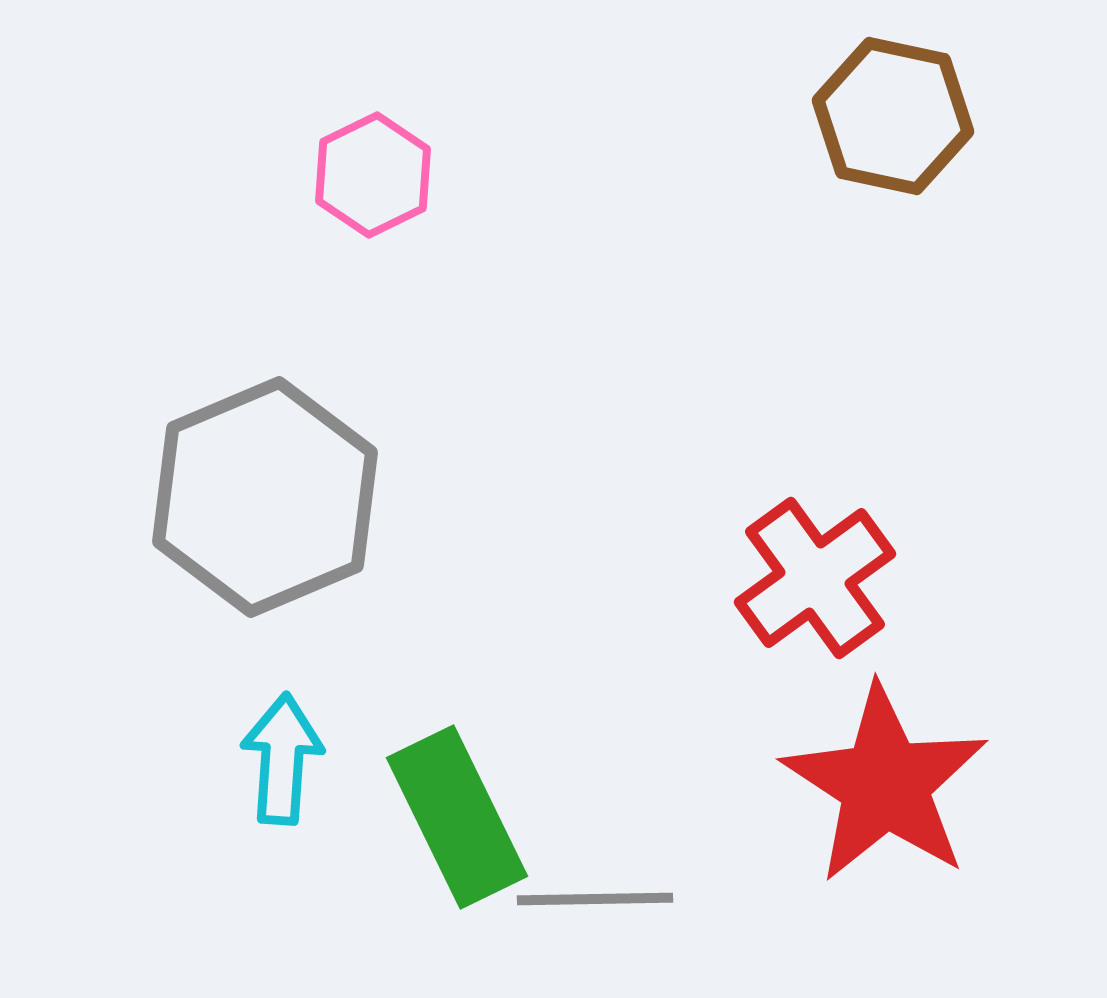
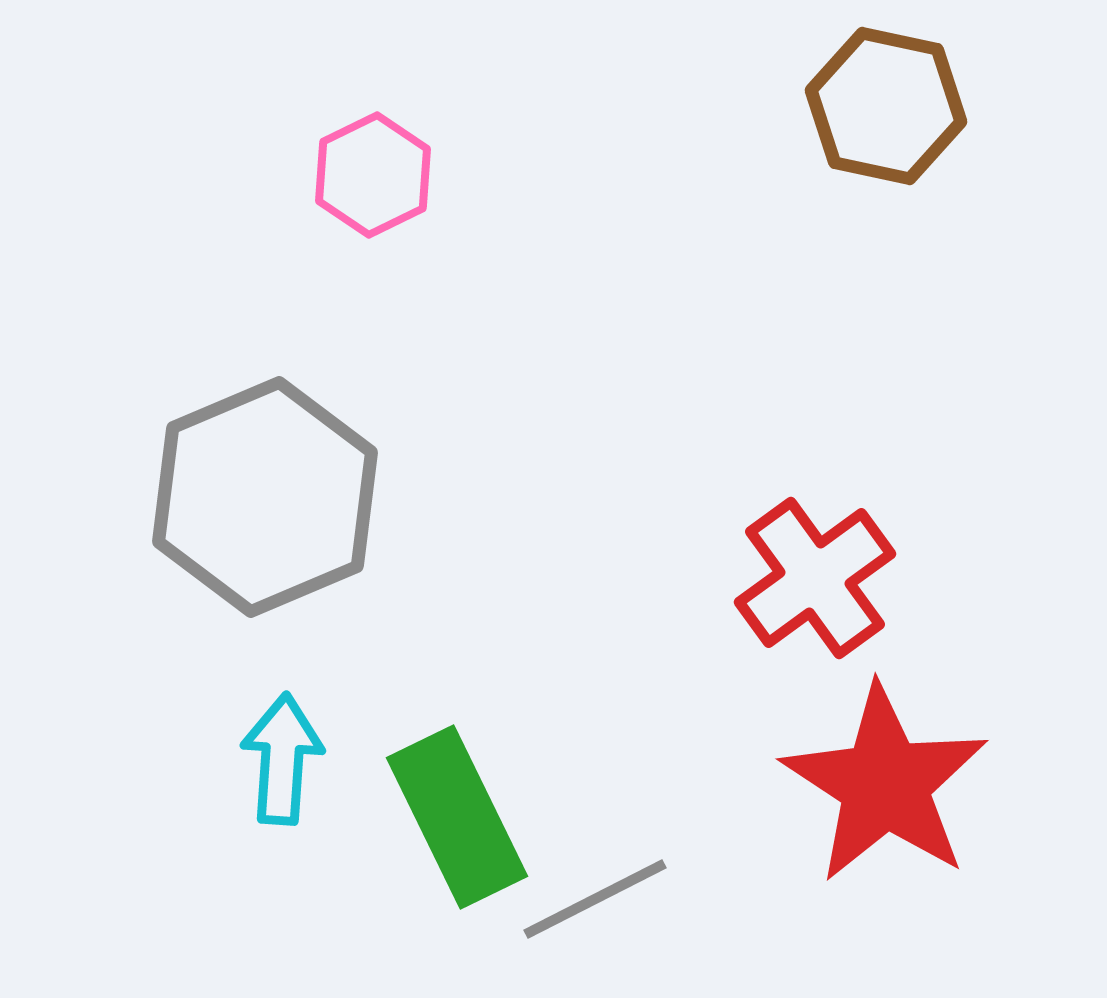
brown hexagon: moved 7 px left, 10 px up
gray line: rotated 26 degrees counterclockwise
